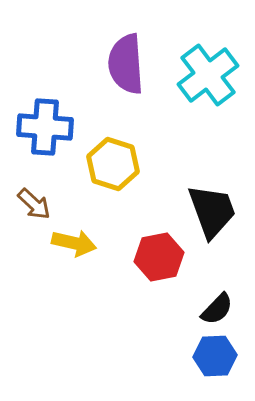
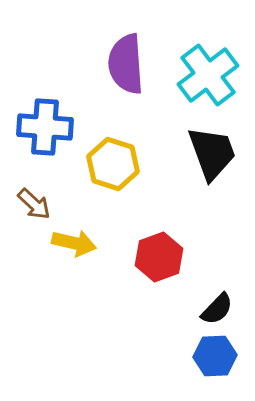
black trapezoid: moved 58 px up
red hexagon: rotated 9 degrees counterclockwise
